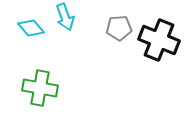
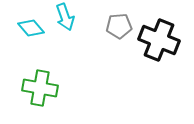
gray pentagon: moved 2 px up
